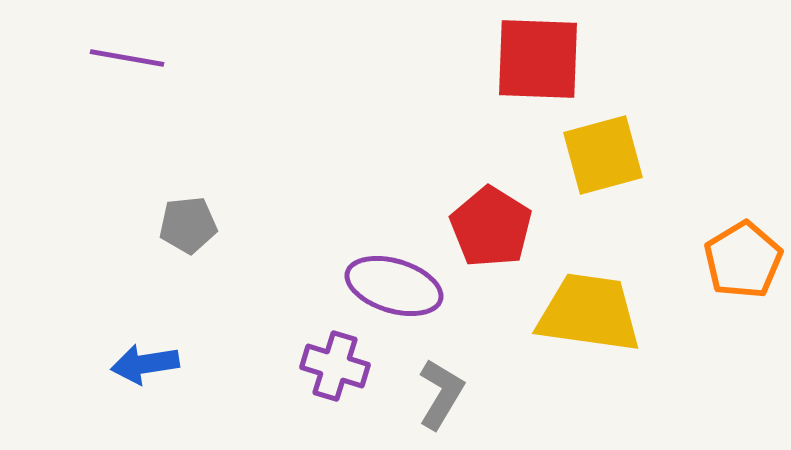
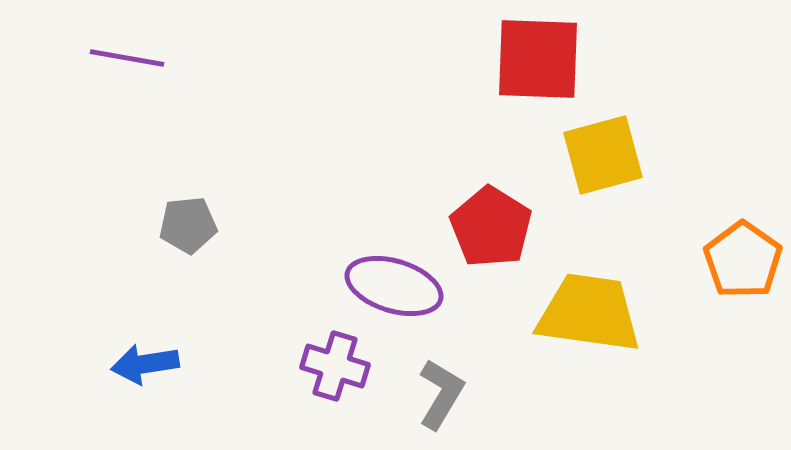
orange pentagon: rotated 6 degrees counterclockwise
